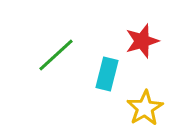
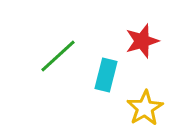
green line: moved 2 px right, 1 px down
cyan rectangle: moved 1 px left, 1 px down
